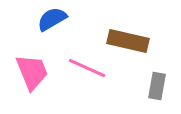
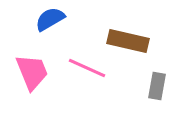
blue semicircle: moved 2 px left
